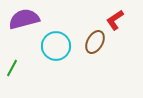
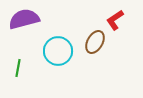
cyan circle: moved 2 px right, 5 px down
green line: moved 6 px right; rotated 18 degrees counterclockwise
